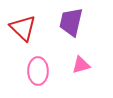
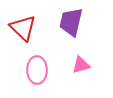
pink ellipse: moved 1 px left, 1 px up
